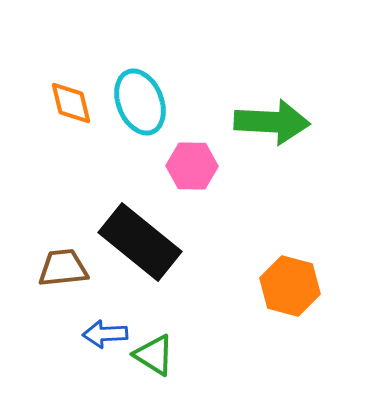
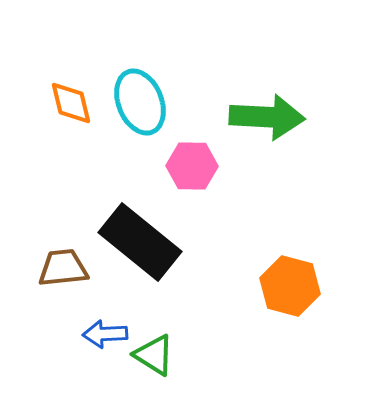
green arrow: moved 5 px left, 5 px up
